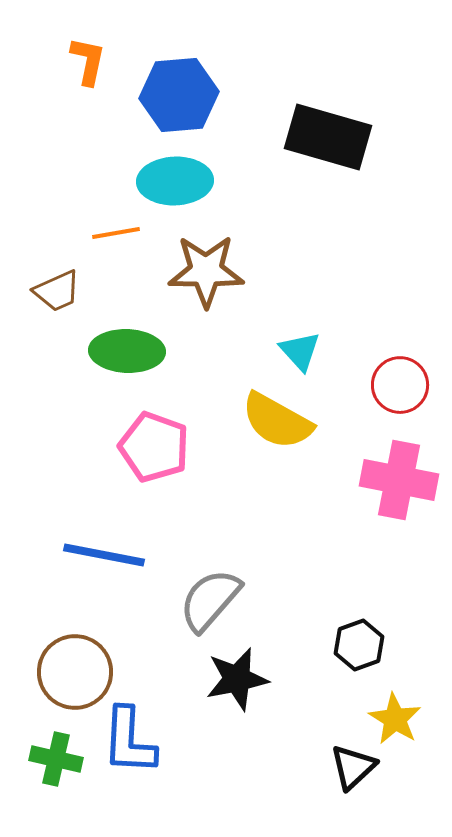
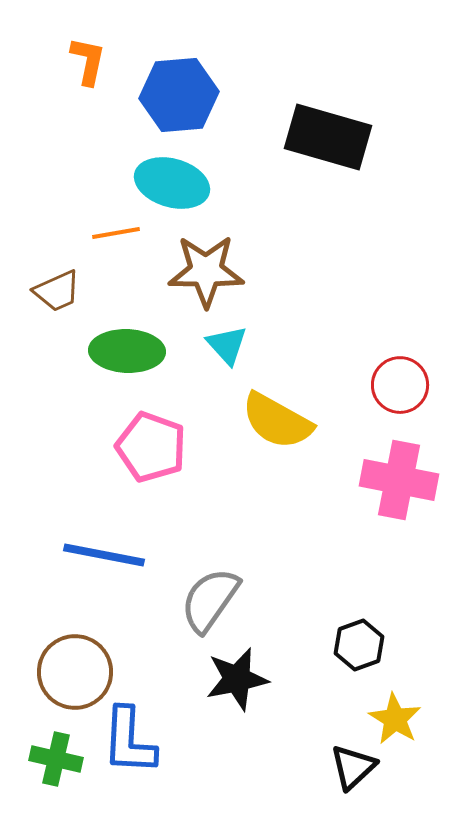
cyan ellipse: moved 3 px left, 2 px down; rotated 18 degrees clockwise
cyan triangle: moved 73 px left, 6 px up
pink pentagon: moved 3 px left
gray semicircle: rotated 6 degrees counterclockwise
